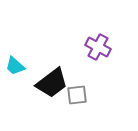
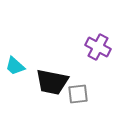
black trapezoid: moved 1 px up; rotated 48 degrees clockwise
gray square: moved 1 px right, 1 px up
